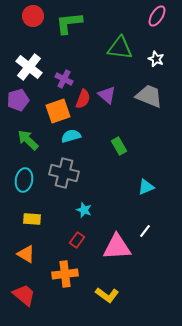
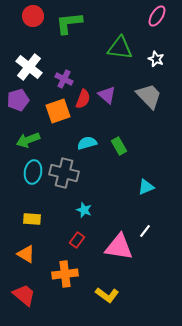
gray trapezoid: rotated 24 degrees clockwise
cyan semicircle: moved 16 px right, 7 px down
green arrow: rotated 65 degrees counterclockwise
cyan ellipse: moved 9 px right, 8 px up
pink triangle: moved 2 px right; rotated 12 degrees clockwise
